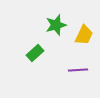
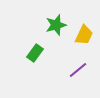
green rectangle: rotated 12 degrees counterclockwise
purple line: rotated 36 degrees counterclockwise
